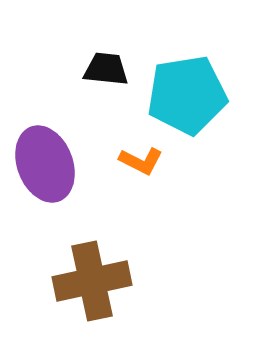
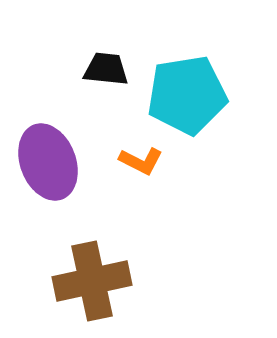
purple ellipse: moved 3 px right, 2 px up
